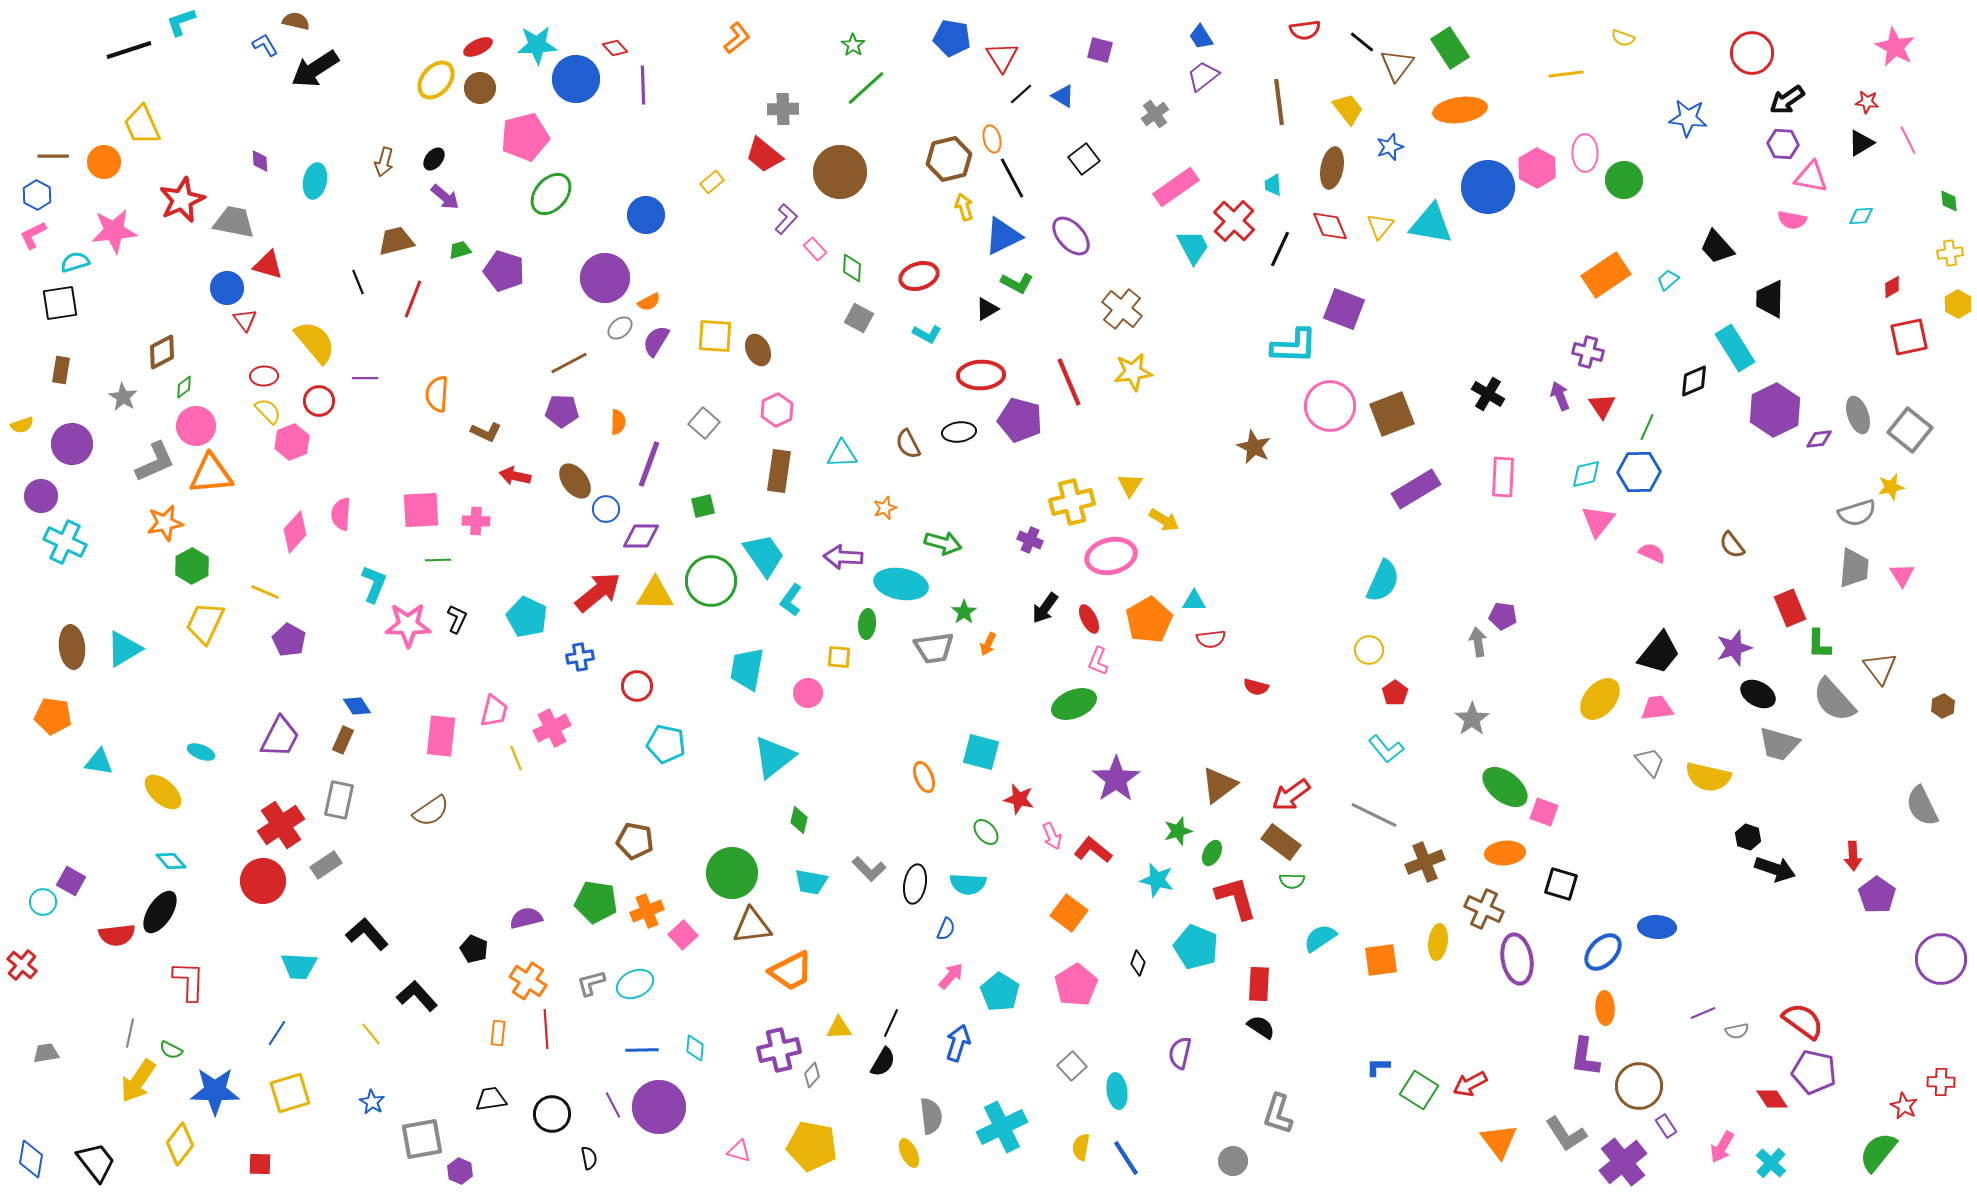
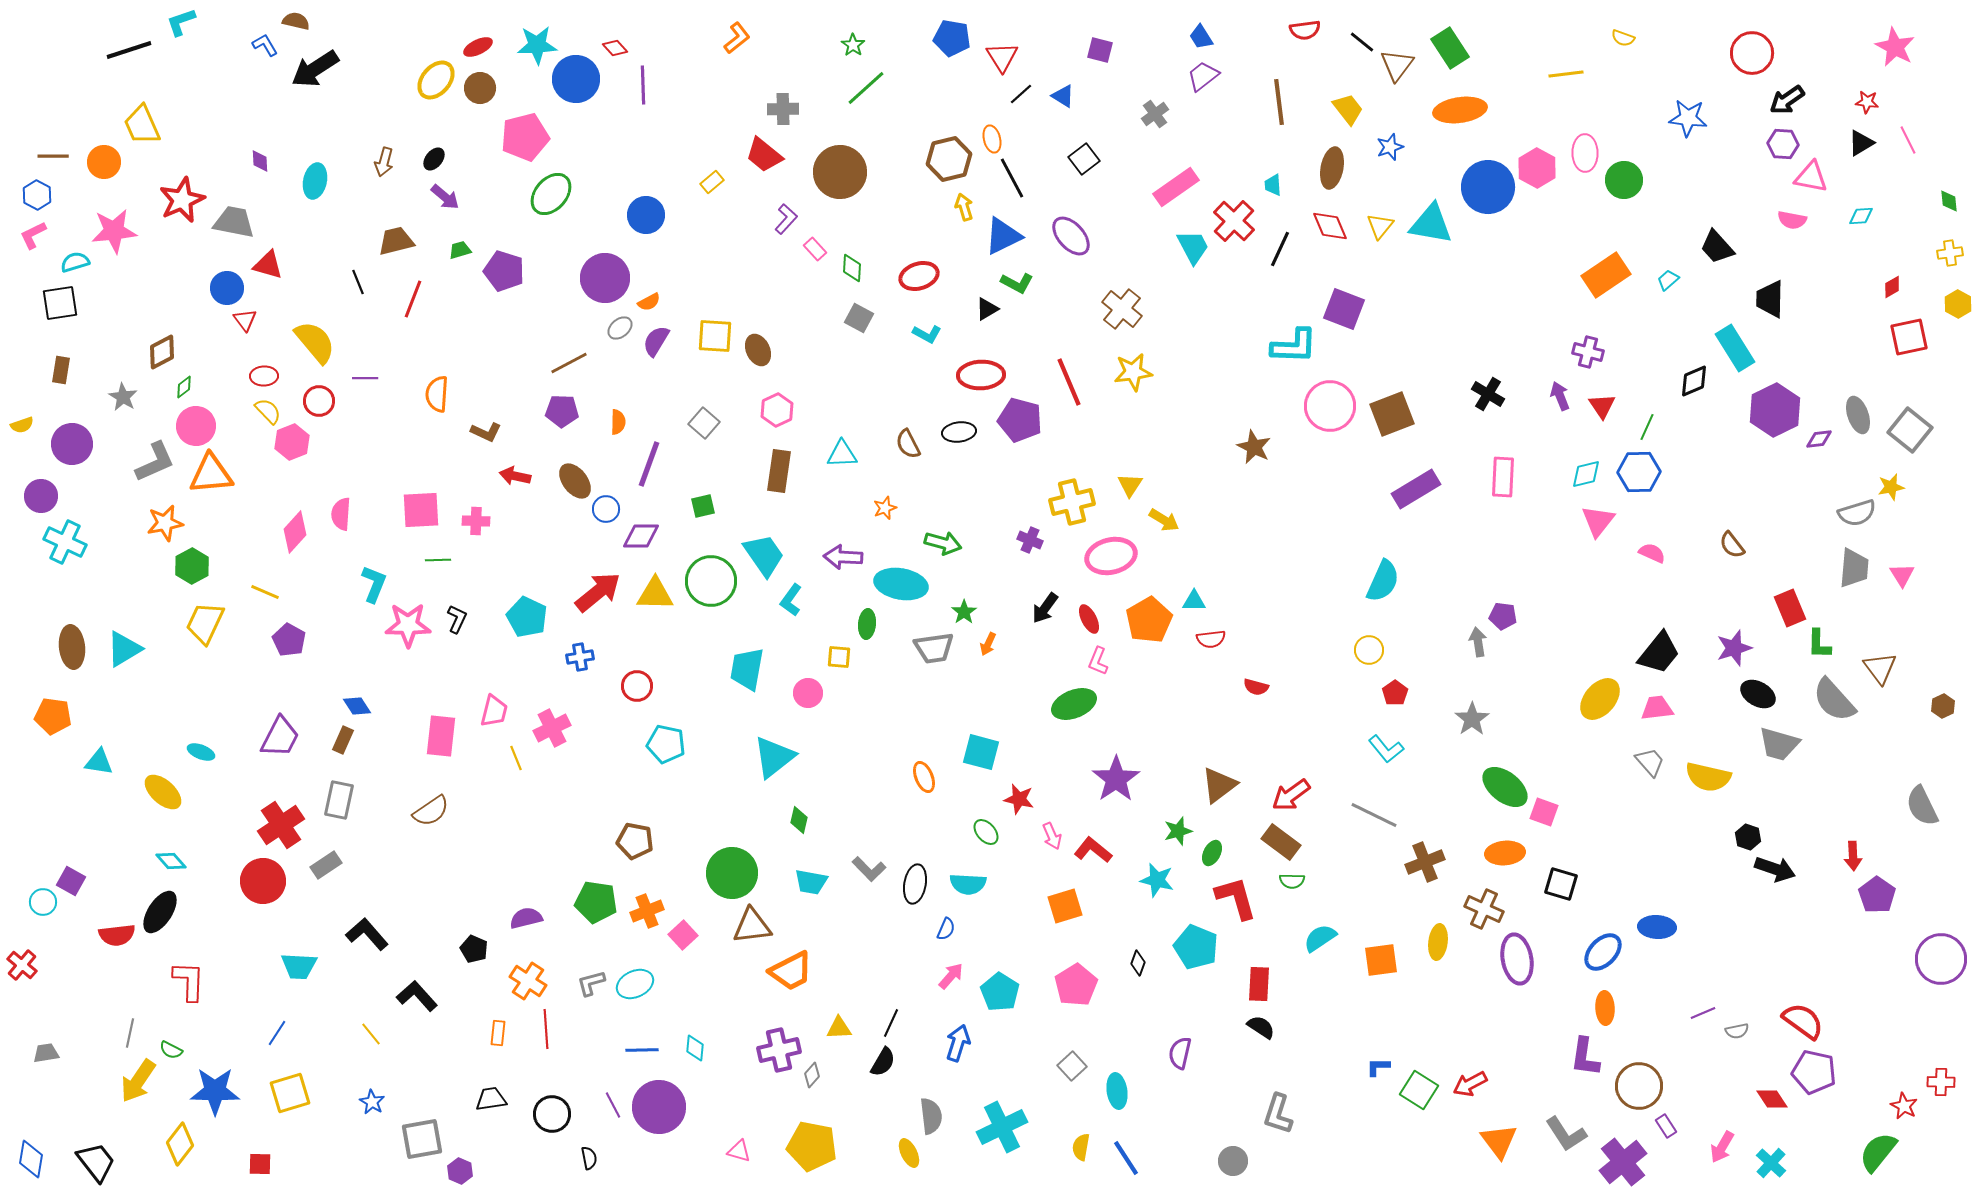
orange square at (1069, 913): moved 4 px left, 7 px up; rotated 36 degrees clockwise
